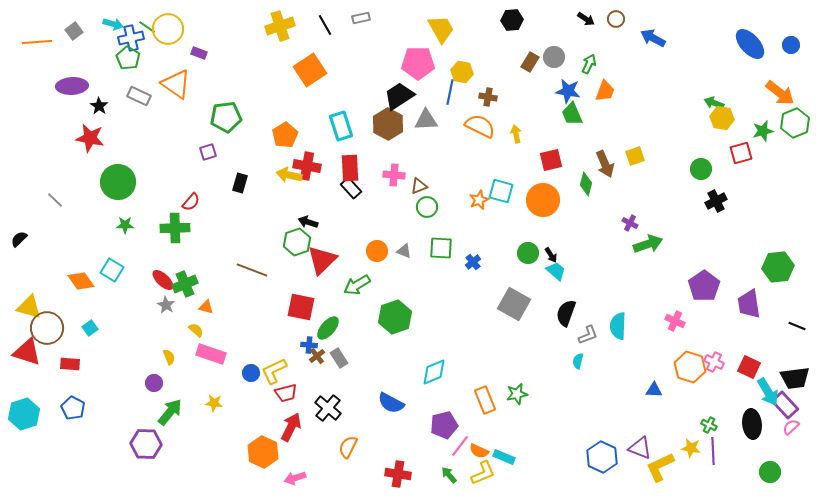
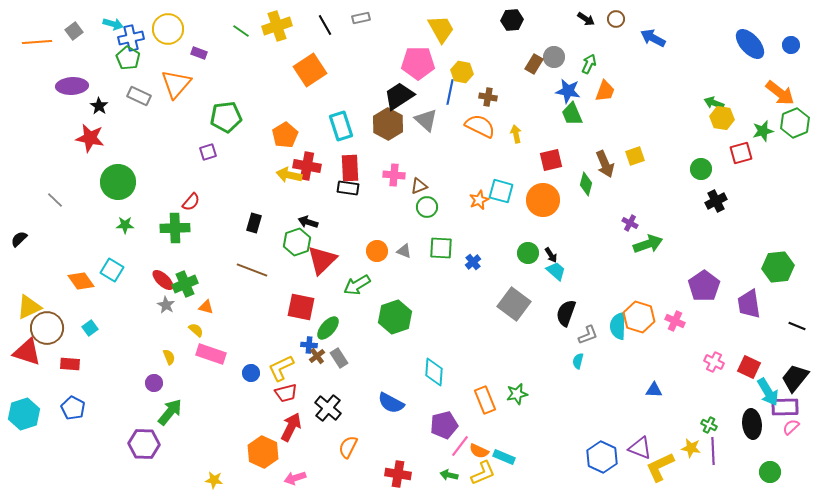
yellow cross at (280, 26): moved 3 px left
green line at (147, 27): moved 94 px right, 4 px down
brown rectangle at (530, 62): moved 4 px right, 2 px down
orange triangle at (176, 84): rotated 36 degrees clockwise
gray triangle at (426, 120): rotated 45 degrees clockwise
black rectangle at (240, 183): moved 14 px right, 40 px down
black rectangle at (351, 188): moved 3 px left; rotated 40 degrees counterclockwise
gray square at (514, 304): rotated 8 degrees clockwise
yellow triangle at (29, 307): rotated 40 degrees counterclockwise
orange hexagon at (690, 367): moved 51 px left, 50 px up
yellow L-shape at (274, 371): moved 7 px right, 3 px up
cyan diamond at (434, 372): rotated 64 degrees counterclockwise
black trapezoid at (795, 378): rotated 136 degrees clockwise
yellow star at (214, 403): moved 77 px down
purple rectangle at (785, 405): moved 2 px down; rotated 48 degrees counterclockwise
purple hexagon at (146, 444): moved 2 px left
green arrow at (449, 475): rotated 36 degrees counterclockwise
